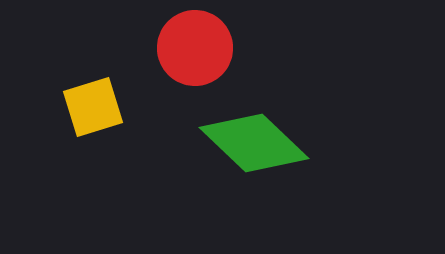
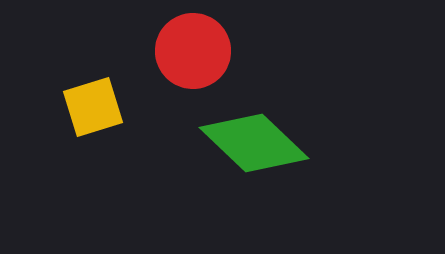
red circle: moved 2 px left, 3 px down
